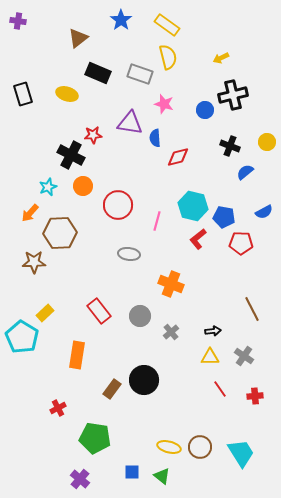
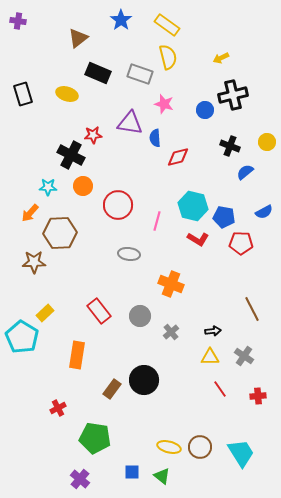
cyan star at (48, 187): rotated 24 degrees clockwise
red L-shape at (198, 239): rotated 110 degrees counterclockwise
red cross at (255, 396): moved 3 px right
